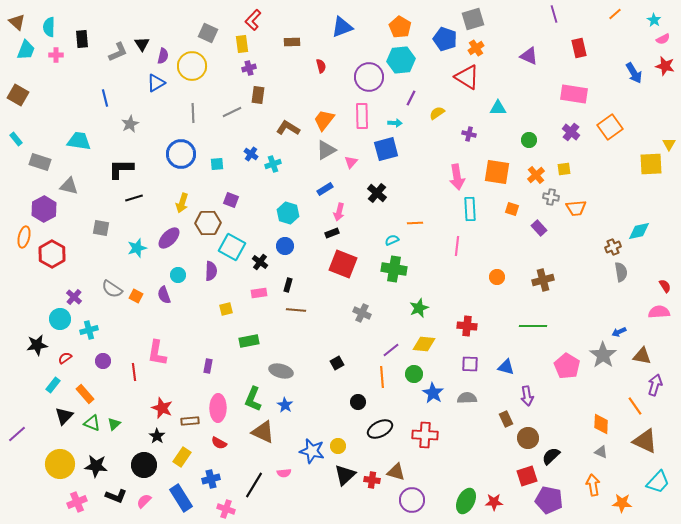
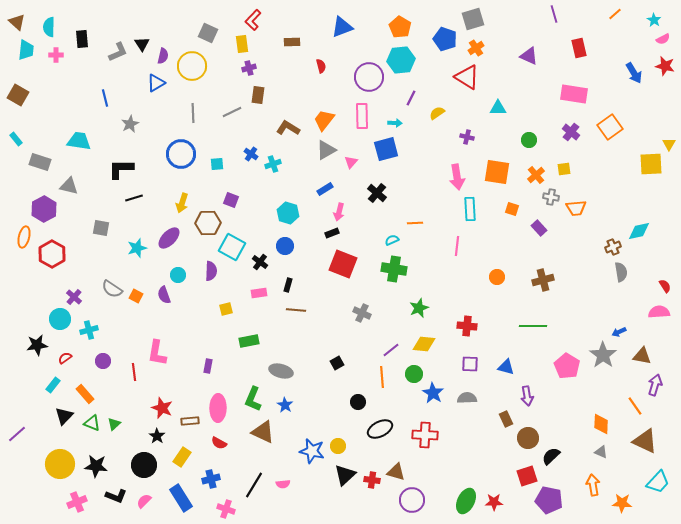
cyan trapezoid at (26, 50): rotated 15 degrees counterclockwise
purple cross at (469, 134): moved 2 px left, 3 px down
pink semicircle at (284, 473): moved 1 px left, 11 px down
